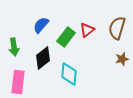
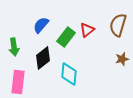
brown semicircle: moved 1 px right, 3 px up
